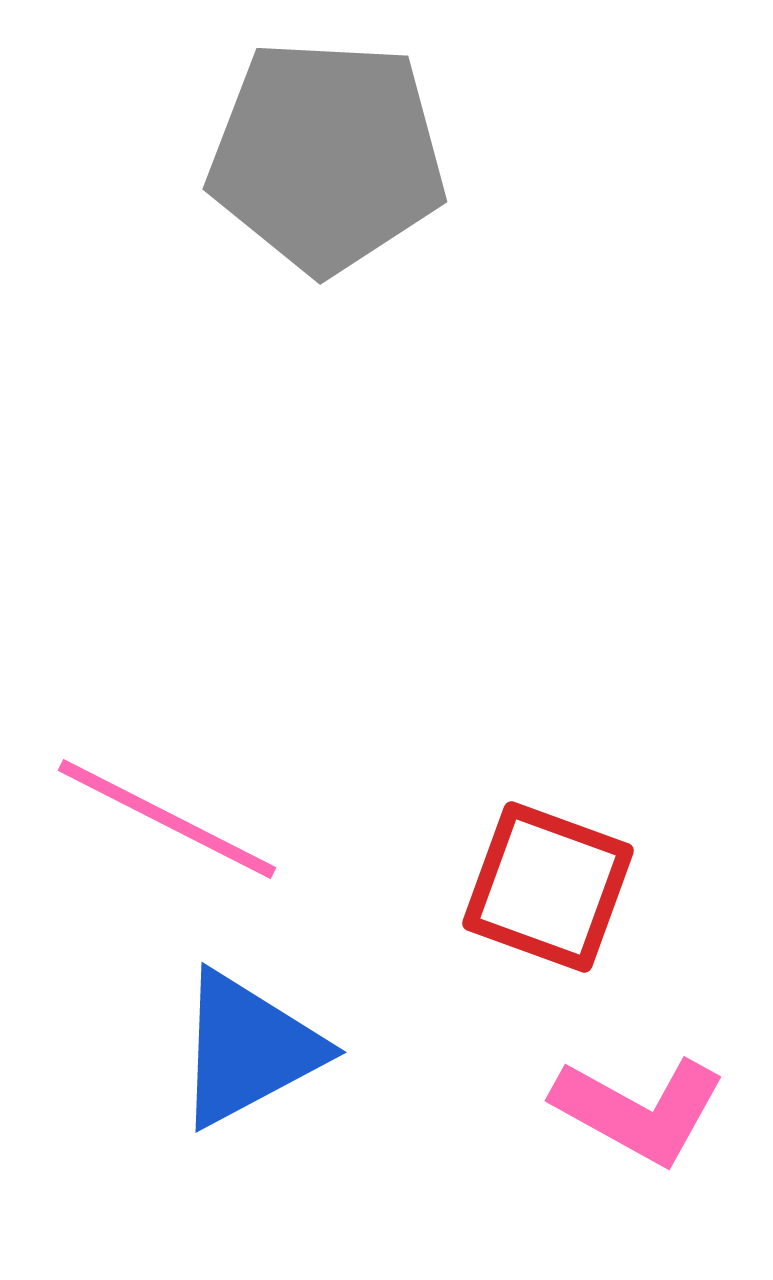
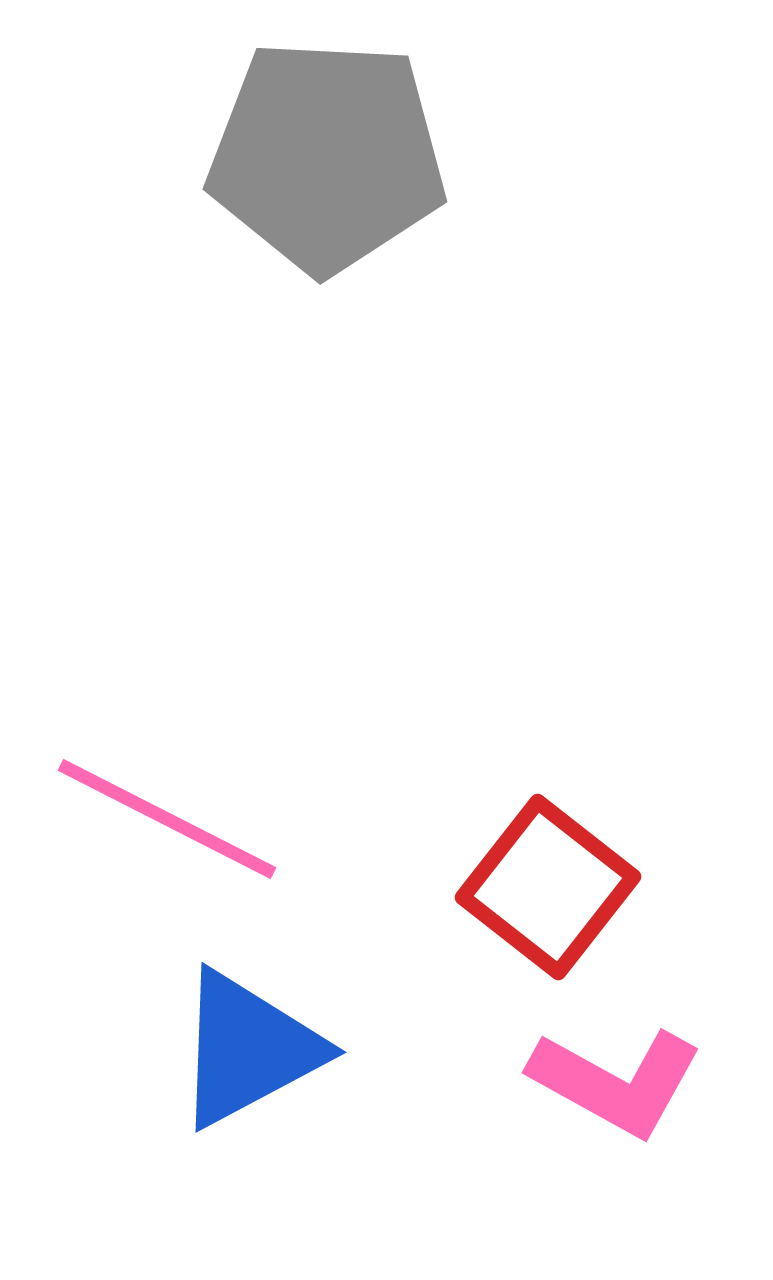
red square: rotated 18 degrees clockwise
pink L-shape: moved 23 px left, 28 px up
